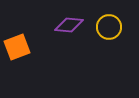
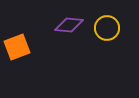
yellow circle: moved 2 px left, 1 px down
